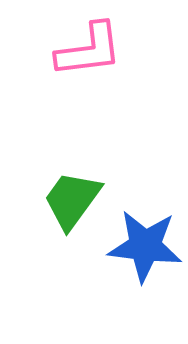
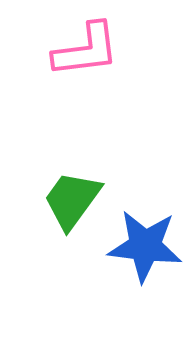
pink L-shape: moved 3 px left
